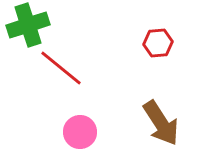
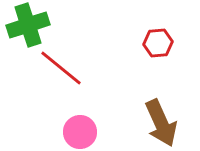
brown arrow: rotated 9 degrees clockwise
